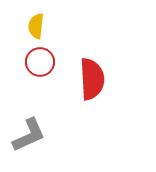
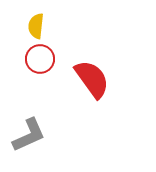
red circle: moved 3 px up
red semicircle: rotated 33 degrees counterclockwise
